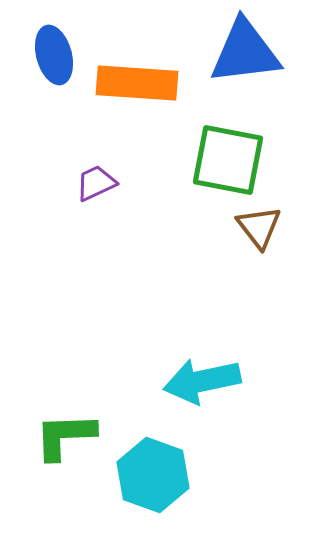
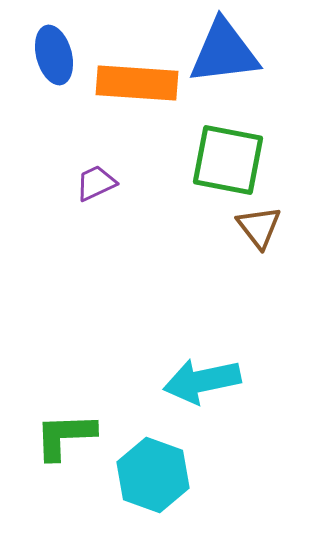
blue triangle: moved 21 px left
